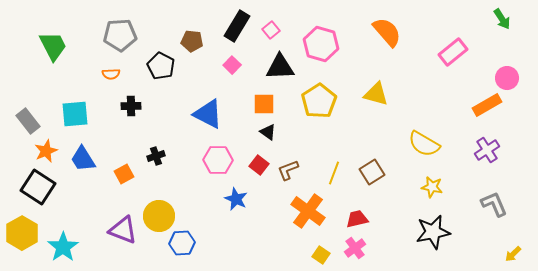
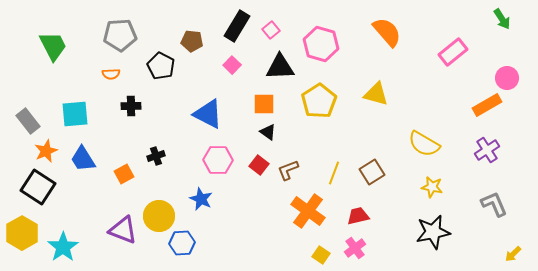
blue star at (236, 199): moved 35 px left
red trapezoid at (357, 219): moved 1 px right, 3 px up
